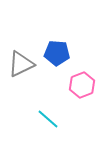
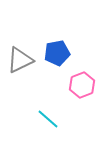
blue pentagon: rotated 15 degrees counterclockwise
gray triangle: moved 1 px left, 4 px up
